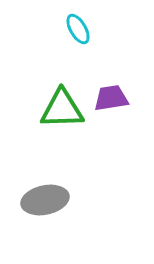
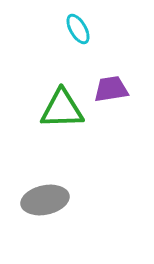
purple trapezoid: moved 9 px up
